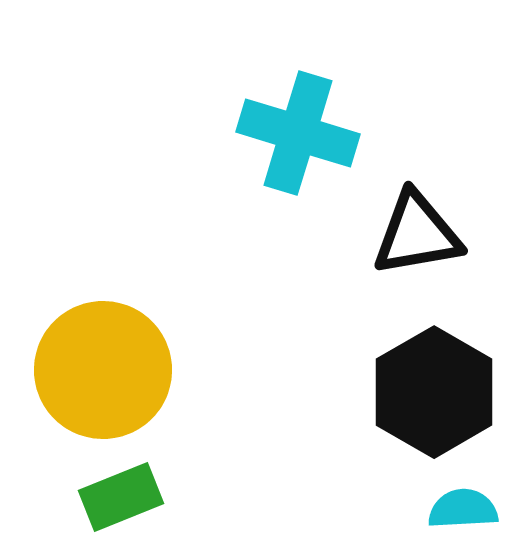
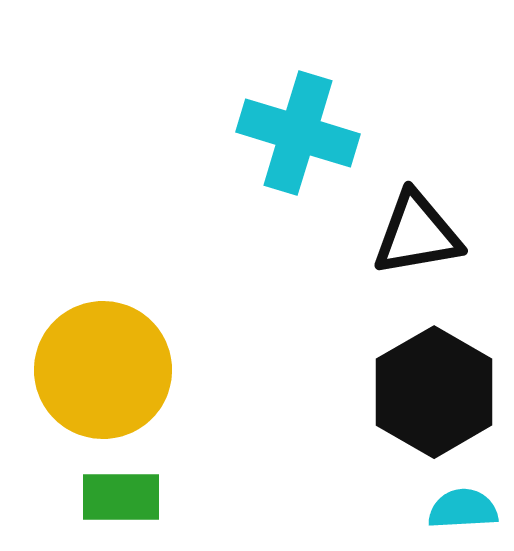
green rectangle: rotated 22 degrees clockwise
